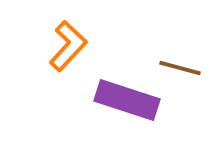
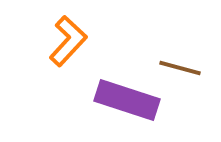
orange L-shape: moved 5 px up
